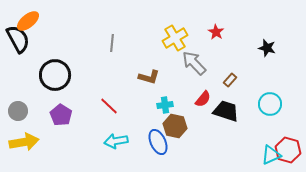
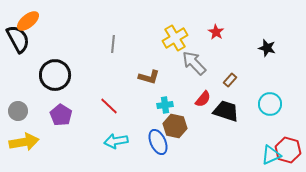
gray line: moved 1 px right, 1 px down
